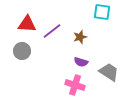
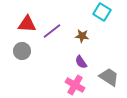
cyan square: rotated 24 degrees clockwise
brown star: moved 2 px right, 1 px up; rotated 24 degrees clockwise
purple semicircle: rotated 40 degrees clockwise
gray trapezoid: moved 5 px down
pink cross: rotated 12 degrees clockwise
